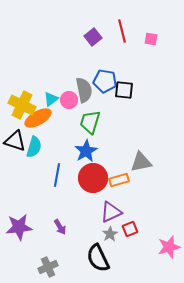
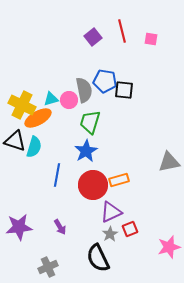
cyan triangle: rotated 21 degrees clockwise
gray triangle: moved 28 px right
red circle: moved 7 px down
